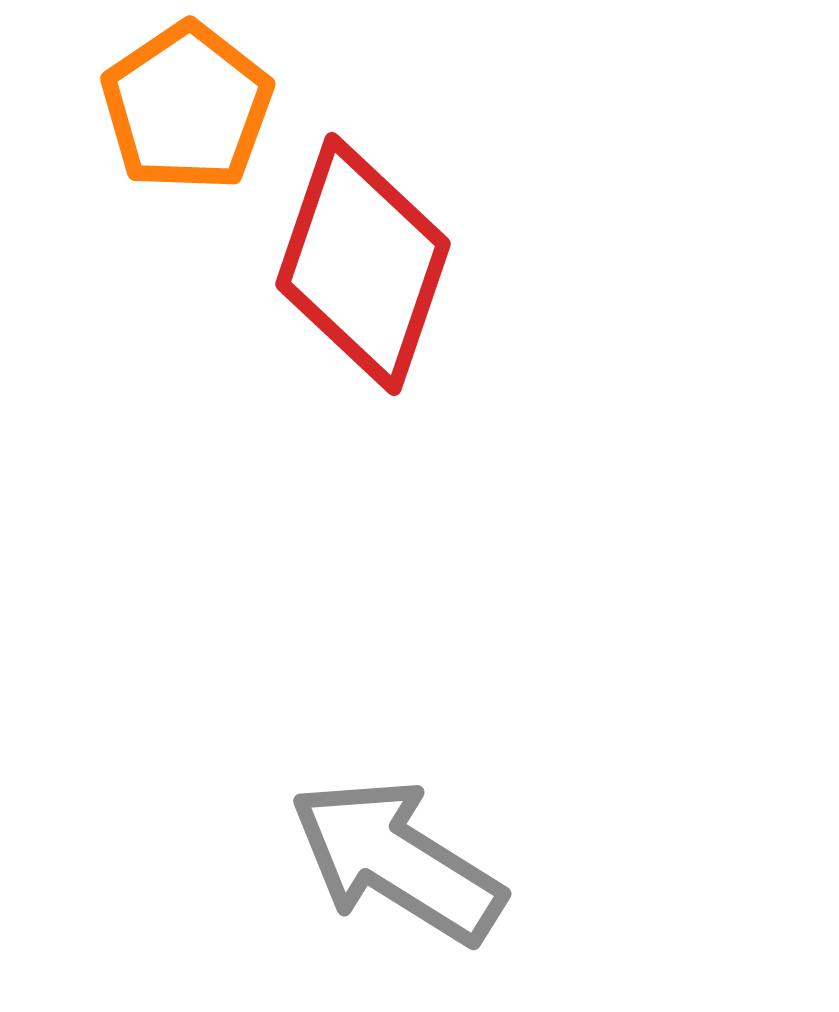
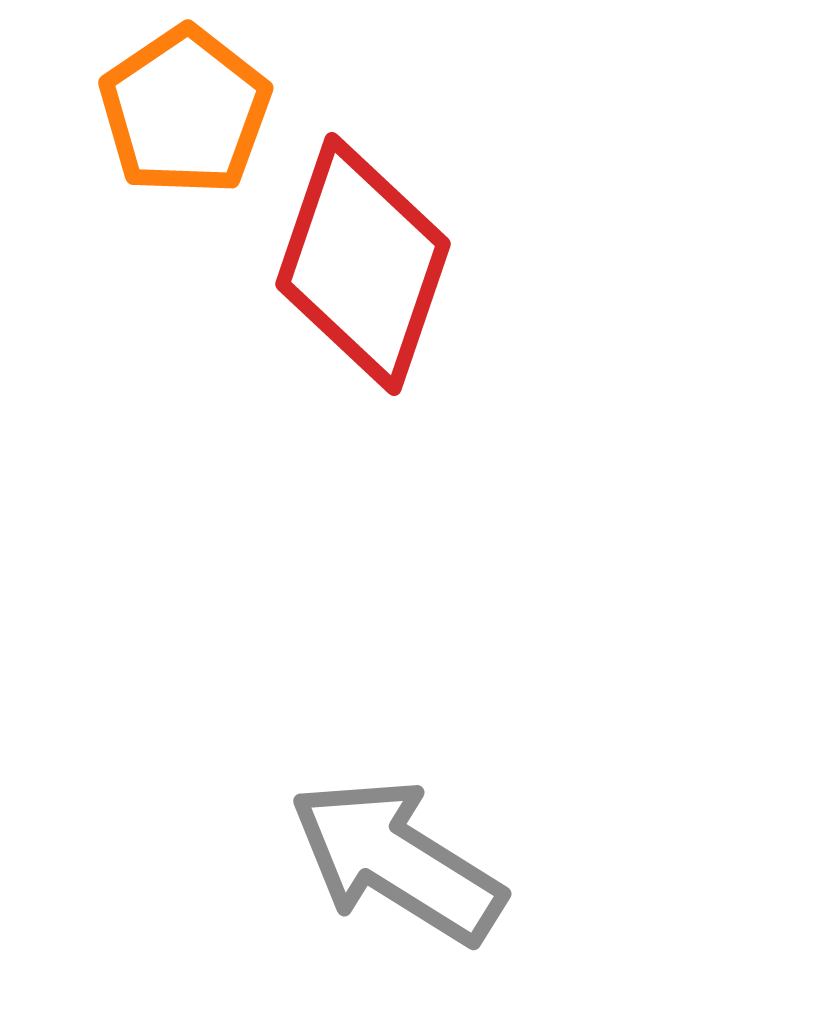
orange pentagon: moved 2 px left, 4 px down
